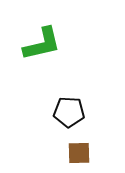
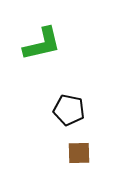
black pentagon: moved 2 px up; rotated 8 degrees clockwise
